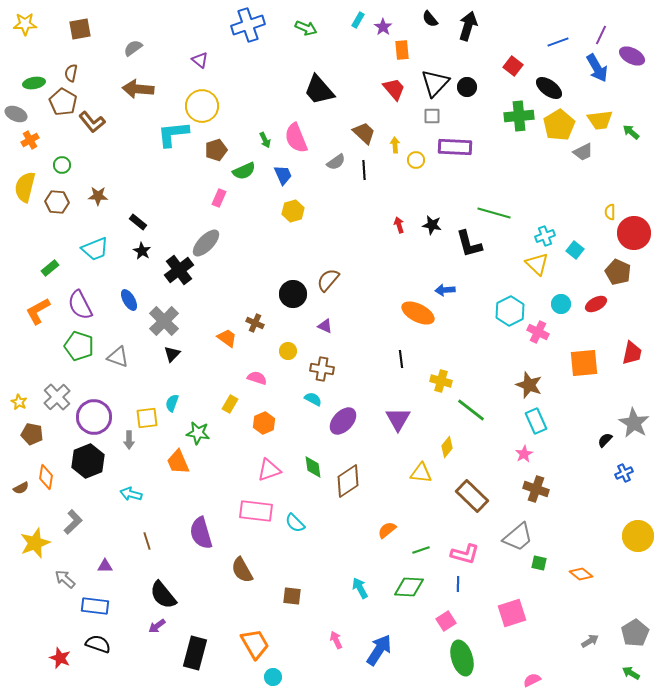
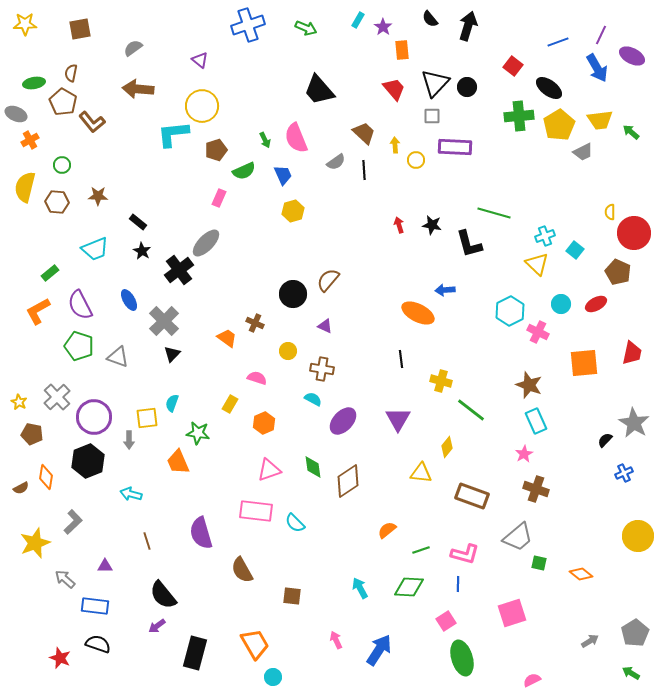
green rectangle at (50, 268): moved 5 px down
brown rectangle at (472, 496): rotated 24 degrees counterclockwise
